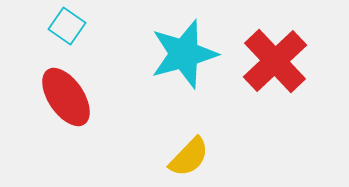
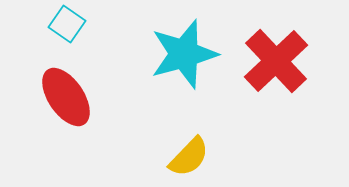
cyan square: moved 2 px up
red cross: moved 1 px right
